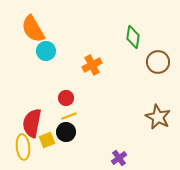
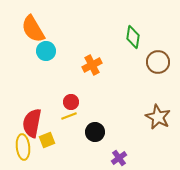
red circle: moved 5 px right, 4 px down
black circle: moved 29 px right
